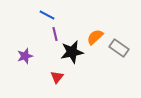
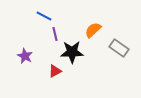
blue line: moved 3 px left, 1 px down
orange semicircle: moved 2 px left, 7 px up
black star: rotated 10 degrees clockwise
purple star: rotated 28 degrees counterclockwise
red triangle: moved 2 px left, 6 px up; rotated 24 degrees clockwise
